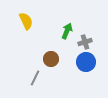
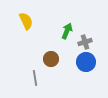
gray line: rotated 35 degrees counterclockwise
